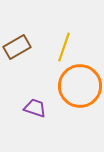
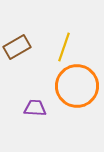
orange circle: moved 3 px left
purple trapezoid: rotated 15 degrees counterclockwise
